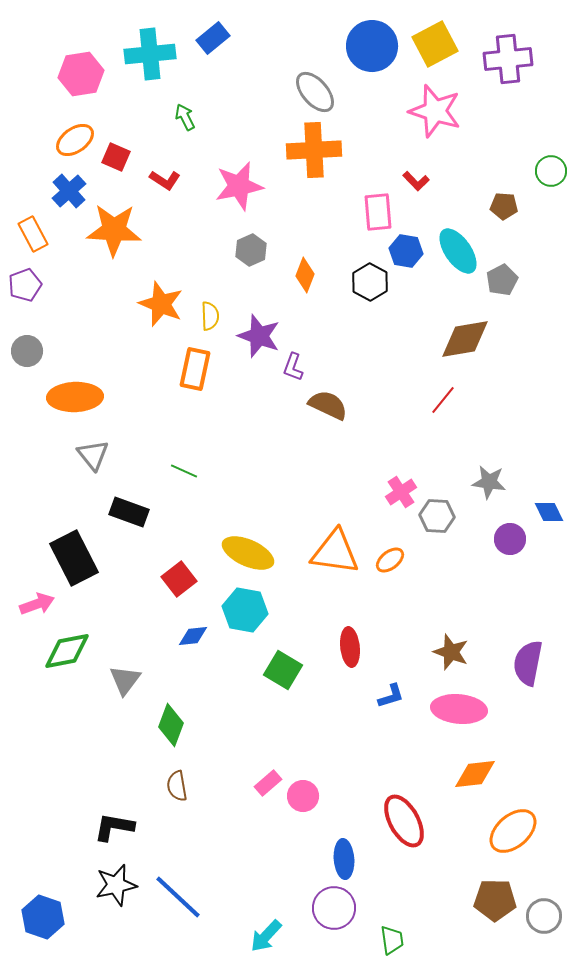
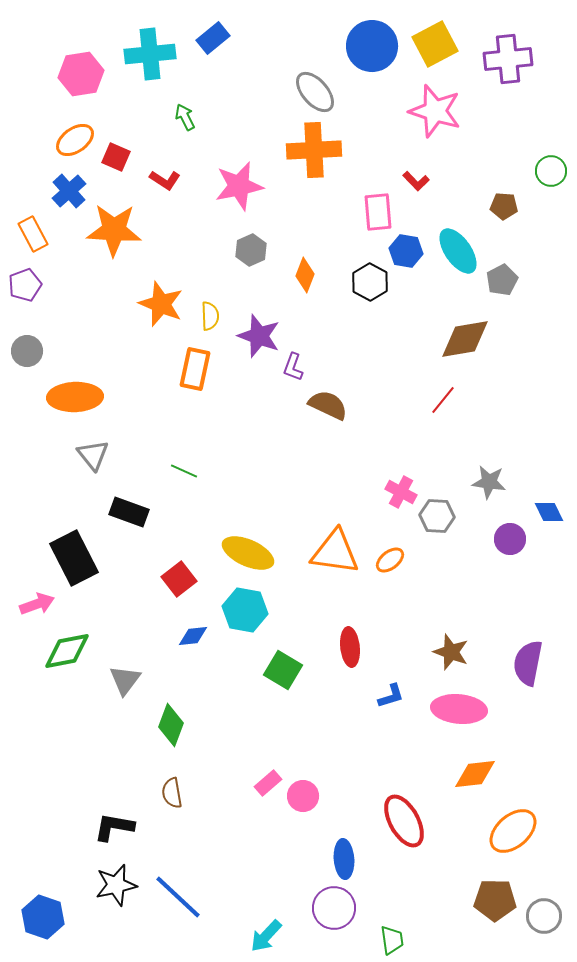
pink cross at (401, 492): rotated 28 degrees counterclockwise
brown semicircle at (177, 786): moved 5 px left, 7 px down
